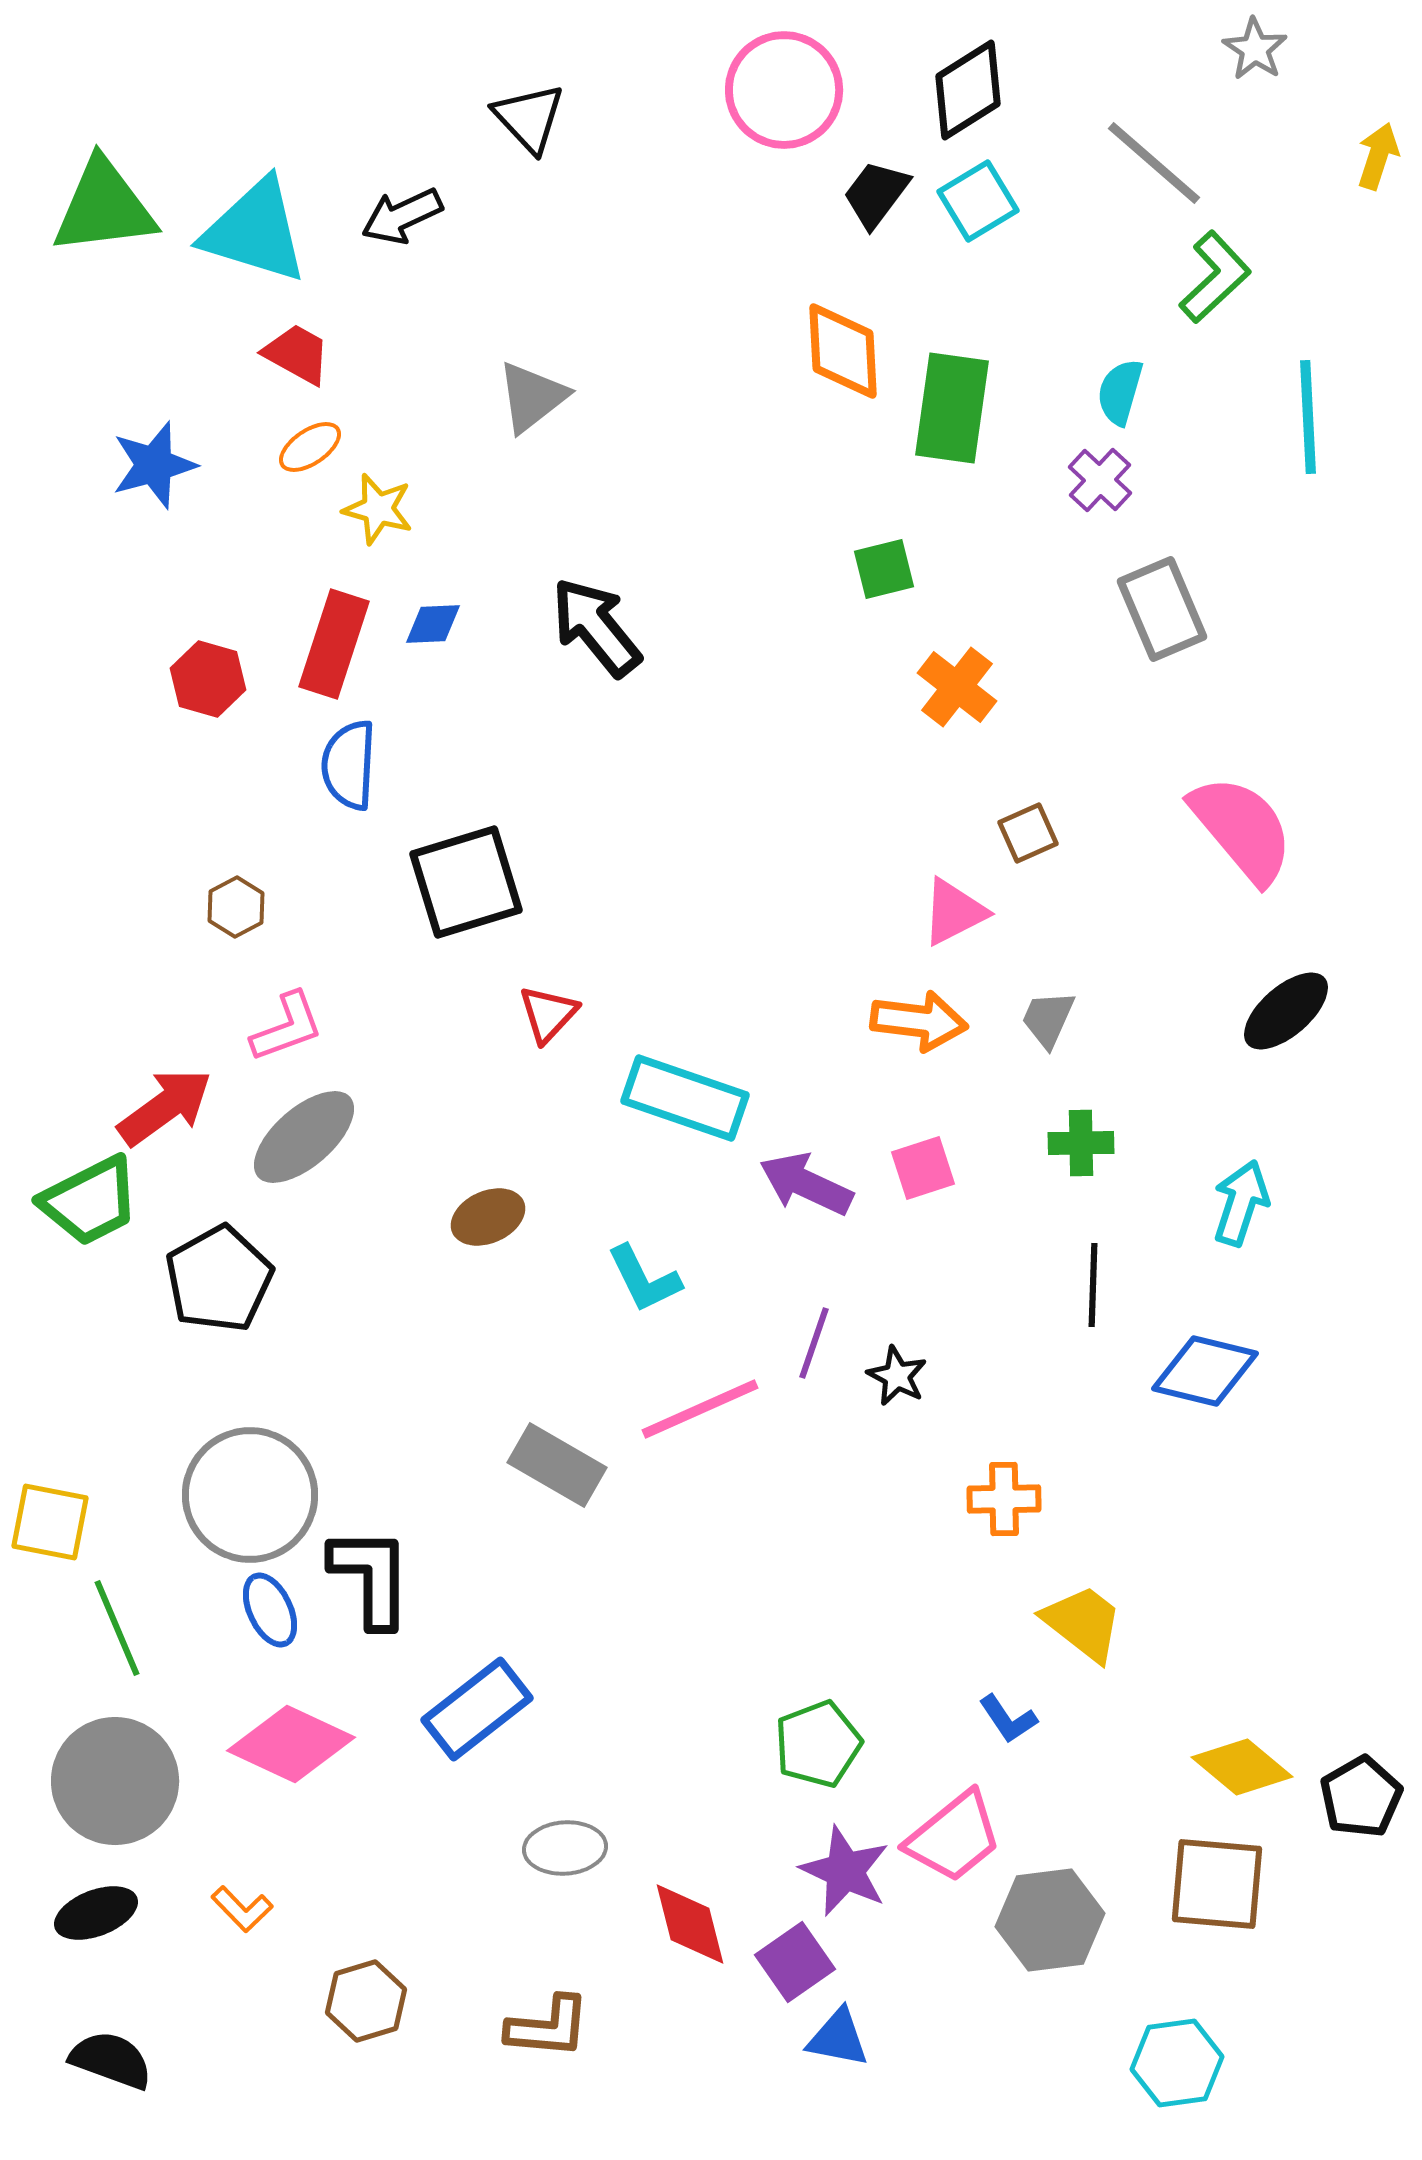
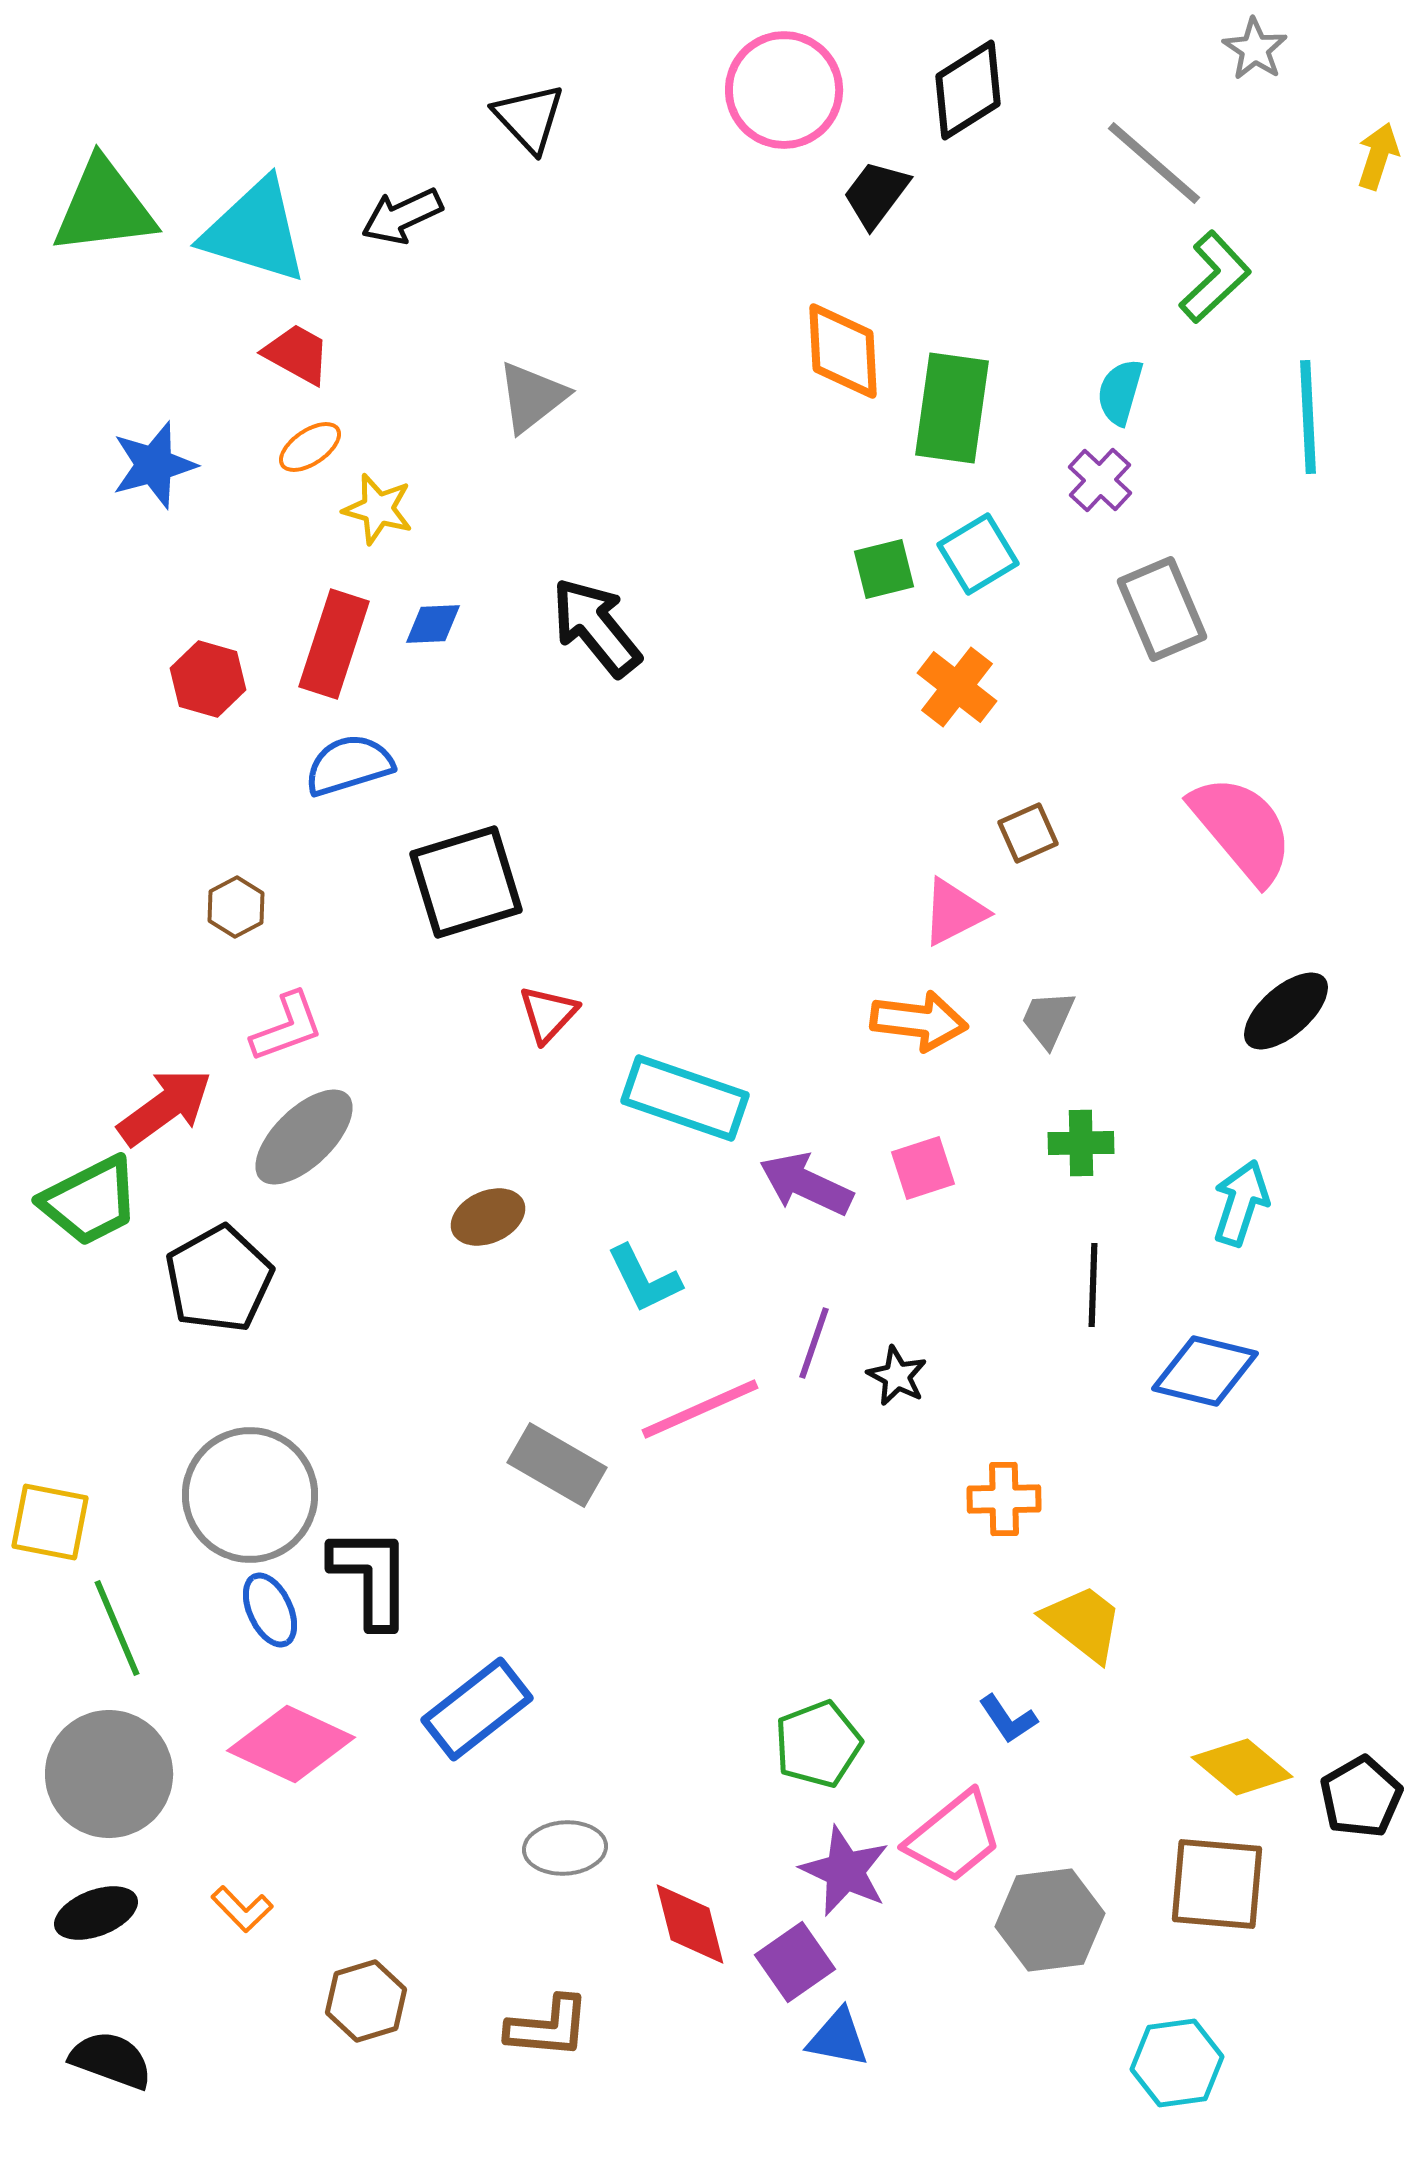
cyan square at (978, 201): moved 353 px down
blue semicircle at (349, 765): rotated 70 degrees clockwise
gray ellipse at (304, 1137): rotated 3 degrees counterclockwise
gray circle at (115, 1781): moved 6 px left, 7 px up
